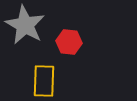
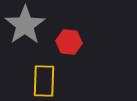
gray star: rotated 9 degrees clockwise
